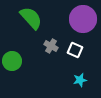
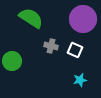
green semicircle: rotated 15 degrees counterclockwise
gray cross: rotated 16 degrees counterclockwise
